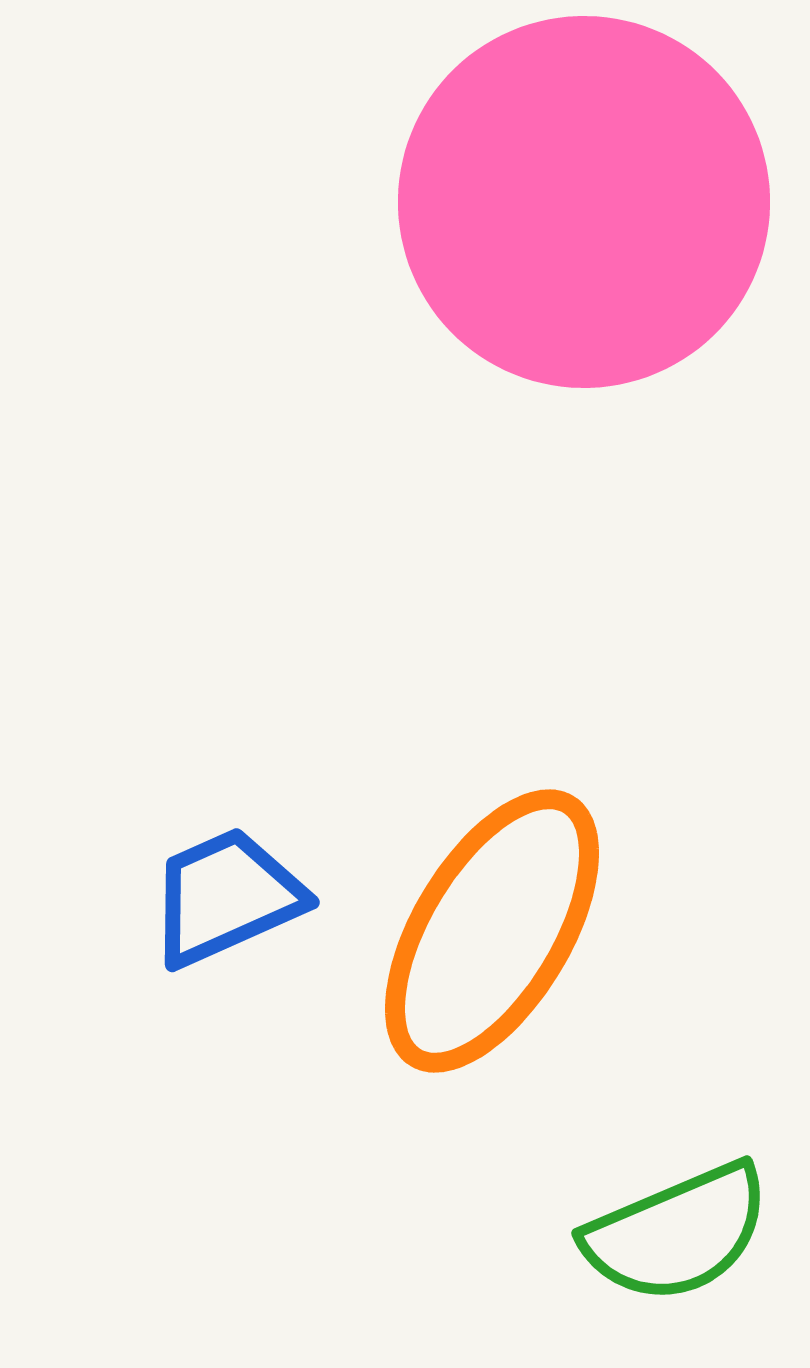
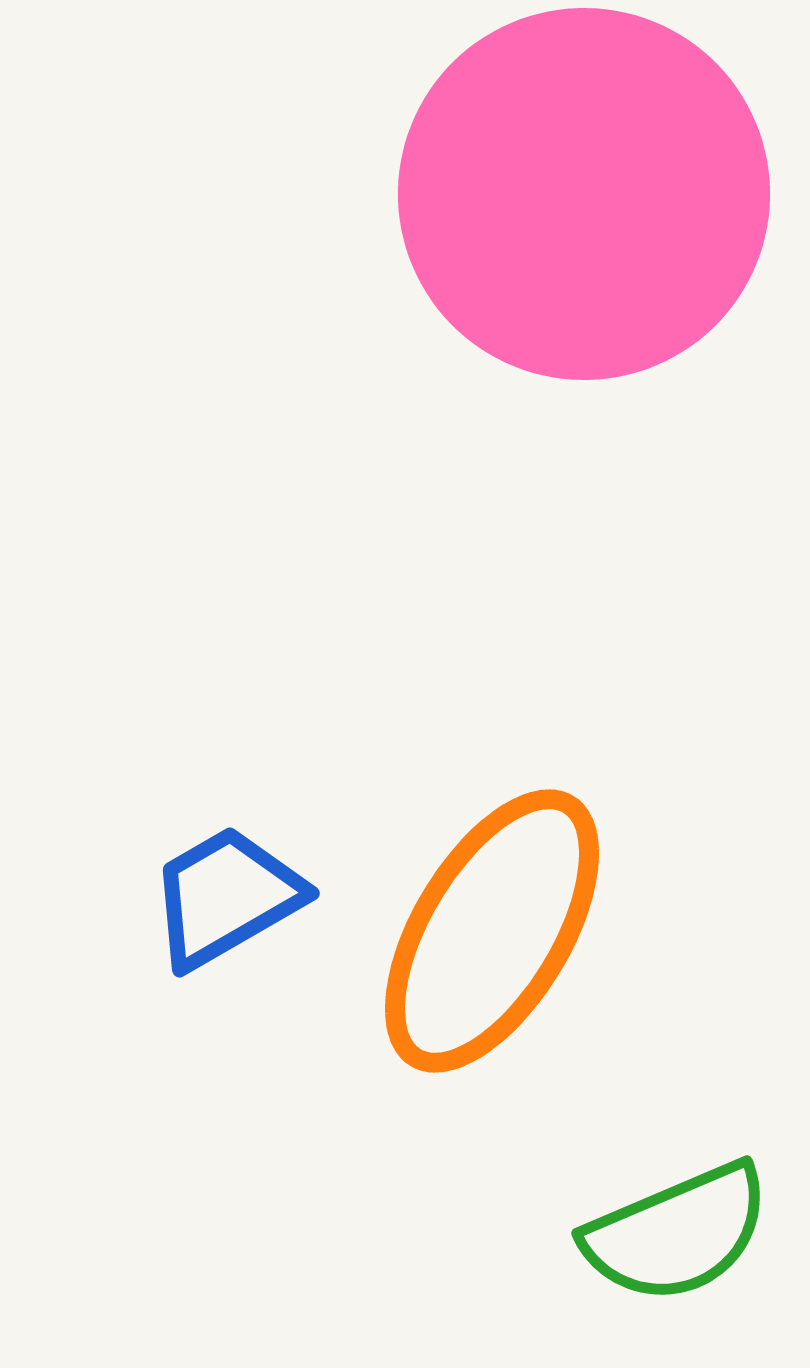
pink circle: moved 8 px up
blue trapezoid: rotated 6 degrees counterclockwise
